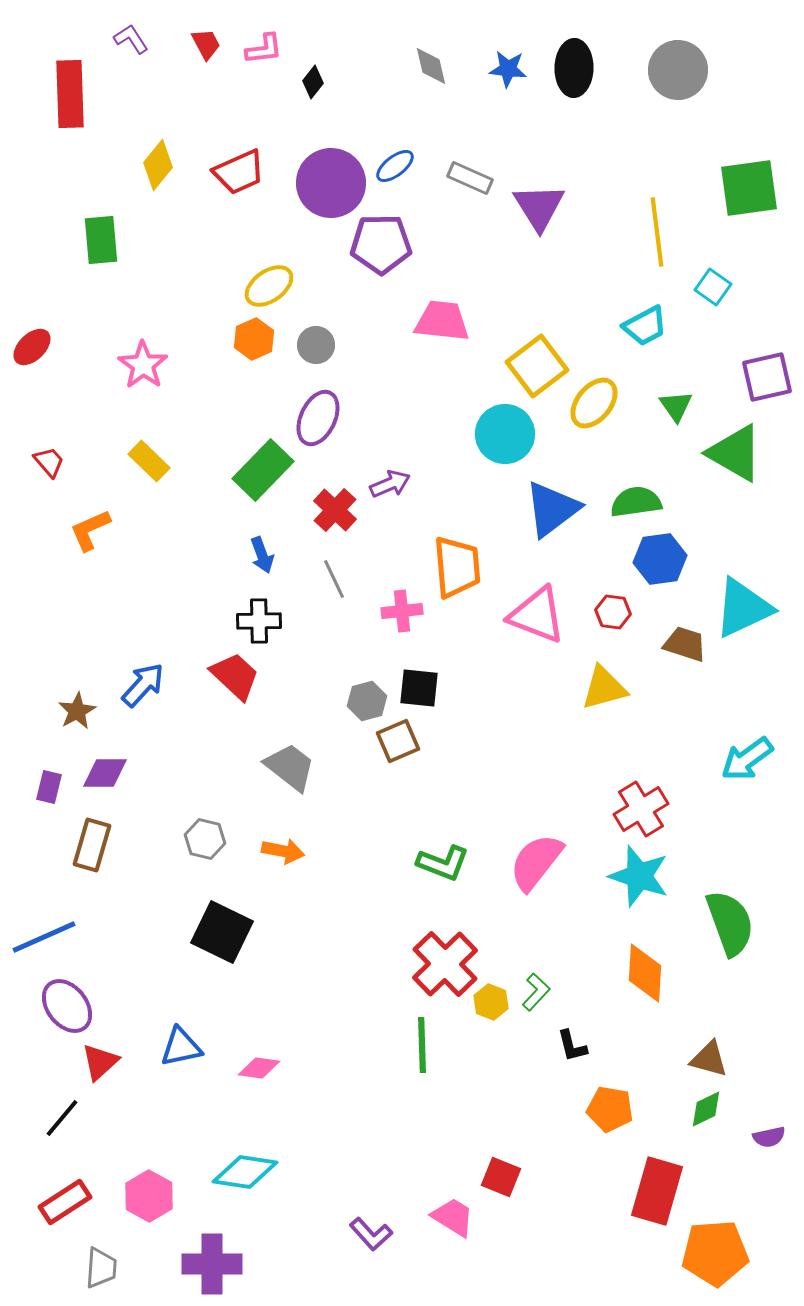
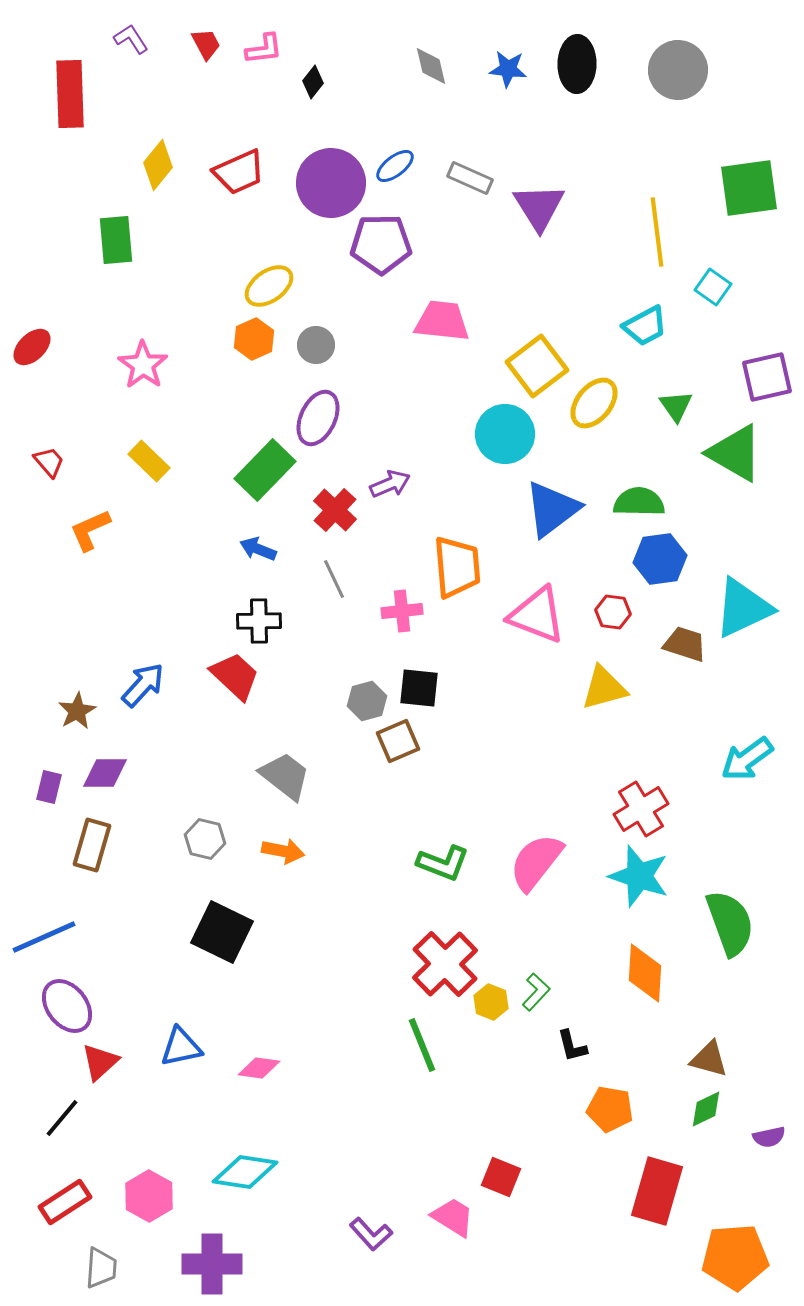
black ellipse at (574, 68): moved 3 px right, 4 px up
green rectangle at (101, 240): moved 15 px right
green rectangle at (263, 470): moved 2 px right
green semicircle at (636, 502): moved 3 px right; rotated 9 degrees clockwise
blue arrow at (262, 555): moved 4 px left, 6 px up; rotated 132 degrees clockwise
gray trapezoid at (290, 767): moved 5 px left, 9 px down
green line at (422, 1045): rotated 20 degrees counterclockwise
orange pentagon at (715, 1253): moved 20 px right, 4 px down
